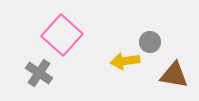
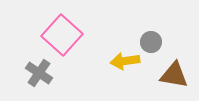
gray circle: moved 1 px right
